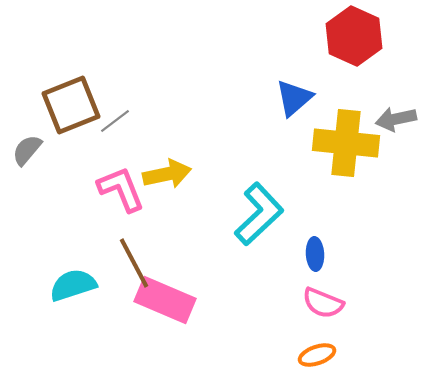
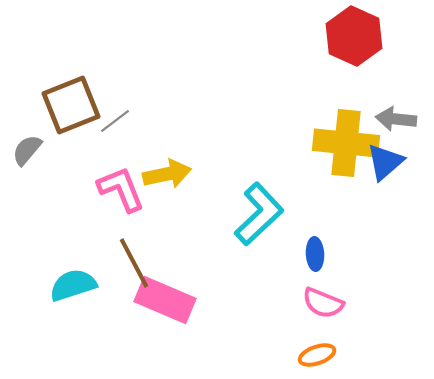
blue triangle: moved 91 px right, 64 px down
gray arrow: rotated 18 degrees clockwise
